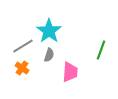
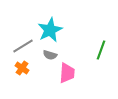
cyan star: moved 1 px right, 1 px up; rotated 10 degrees clockwise
gray semicircle: moved 1 px right; rotated 88 degrees clockwise
pink trapezoid: moved 3 px left, 1 px down
